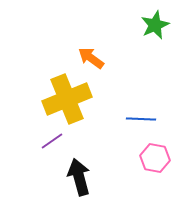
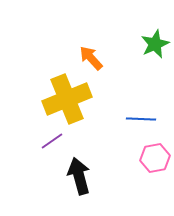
green star: moved 19 px down
orange arrow: rotated 12 degrees clockwise
pink hexagon: rotated 20 degrees counterclockwise
black arrow: moved 1 px up
